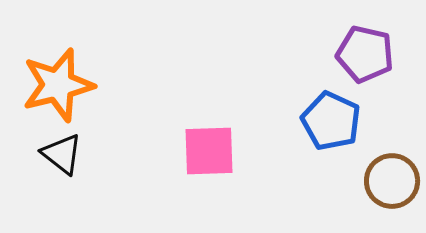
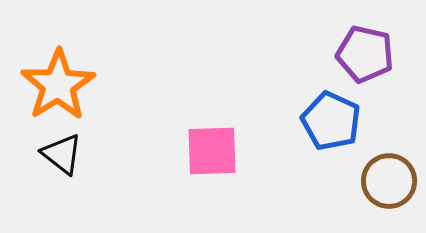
orange star: rotated 18 degrees counterclockwise
pink square: moved 3 px right
brown circle: moved 3 px left
